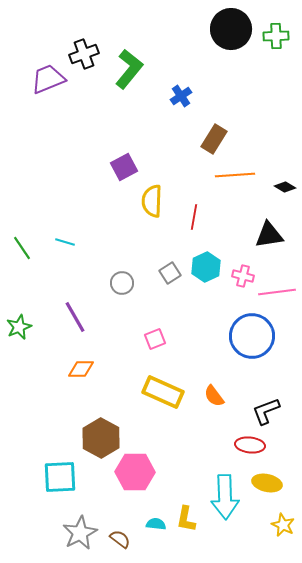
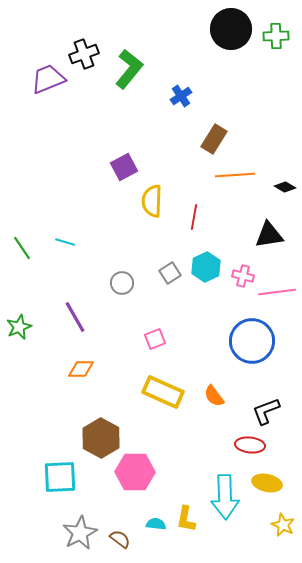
blue circle: moved 5 px down
